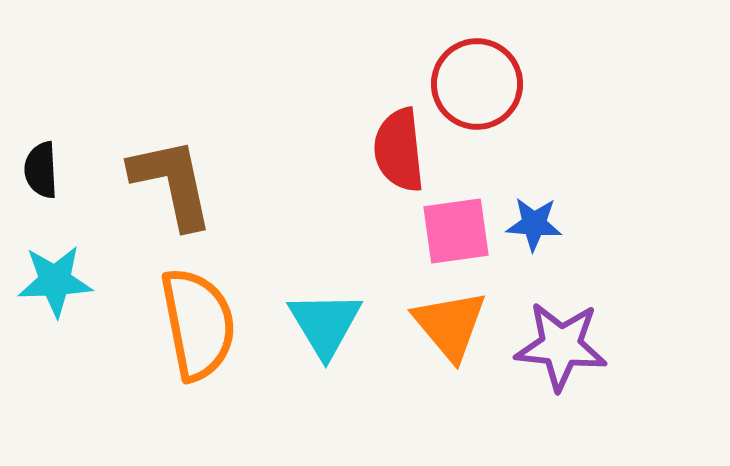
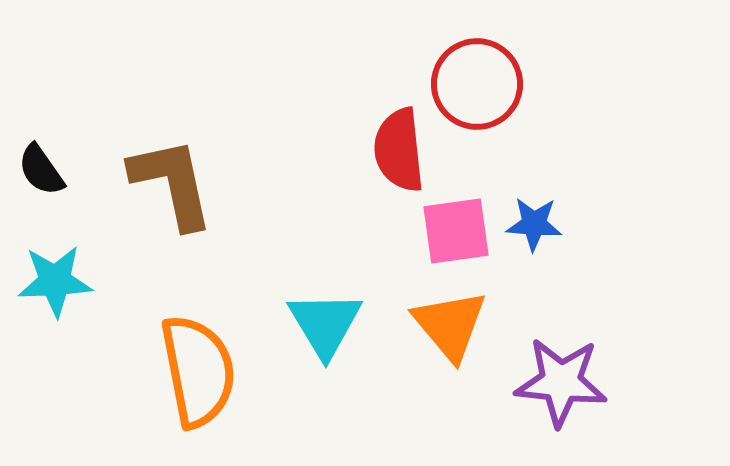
black semicircle: rotated 32 degrees counterclockwise
orange semicircle: moved 47 px down
purple star: moved 36 px down
